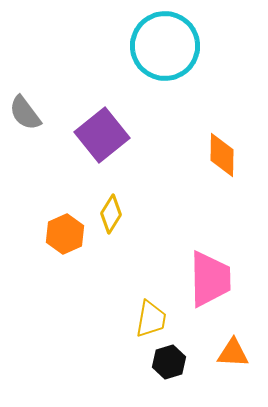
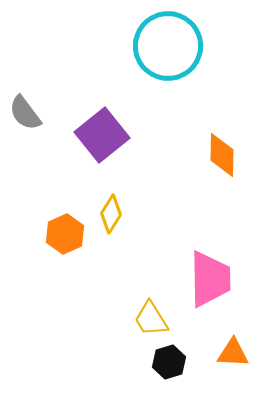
cyan circle: moved 3 px right
yellow trapezoid: rotated 138 degrees clockwise
